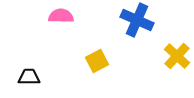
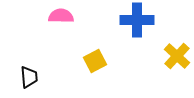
blue cross: rotated 24 degrees counterclockwise
yellow square: moved 2 px left
black trapezoid: rotated 85 degrees clockwise
